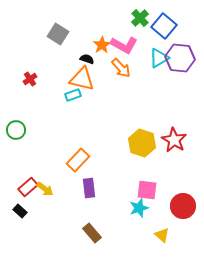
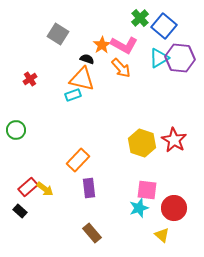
red circle: moved 9 px left, 2 px down
